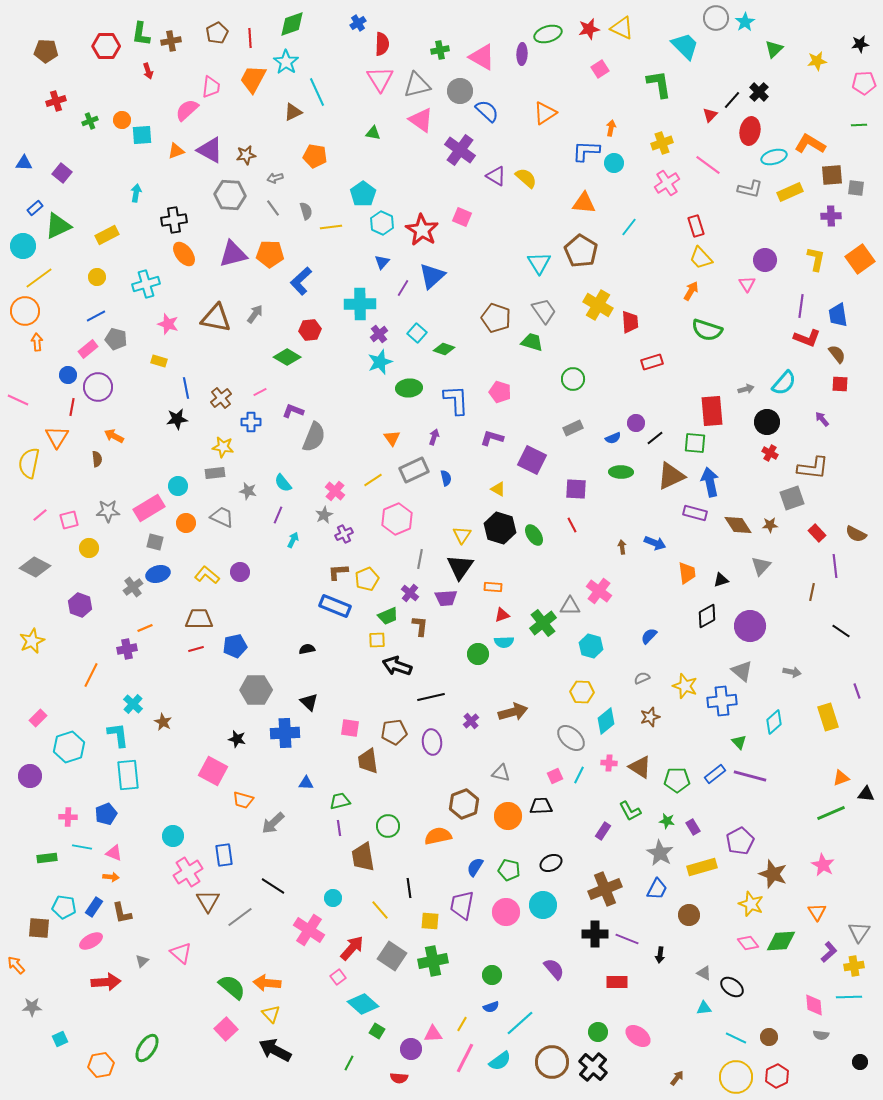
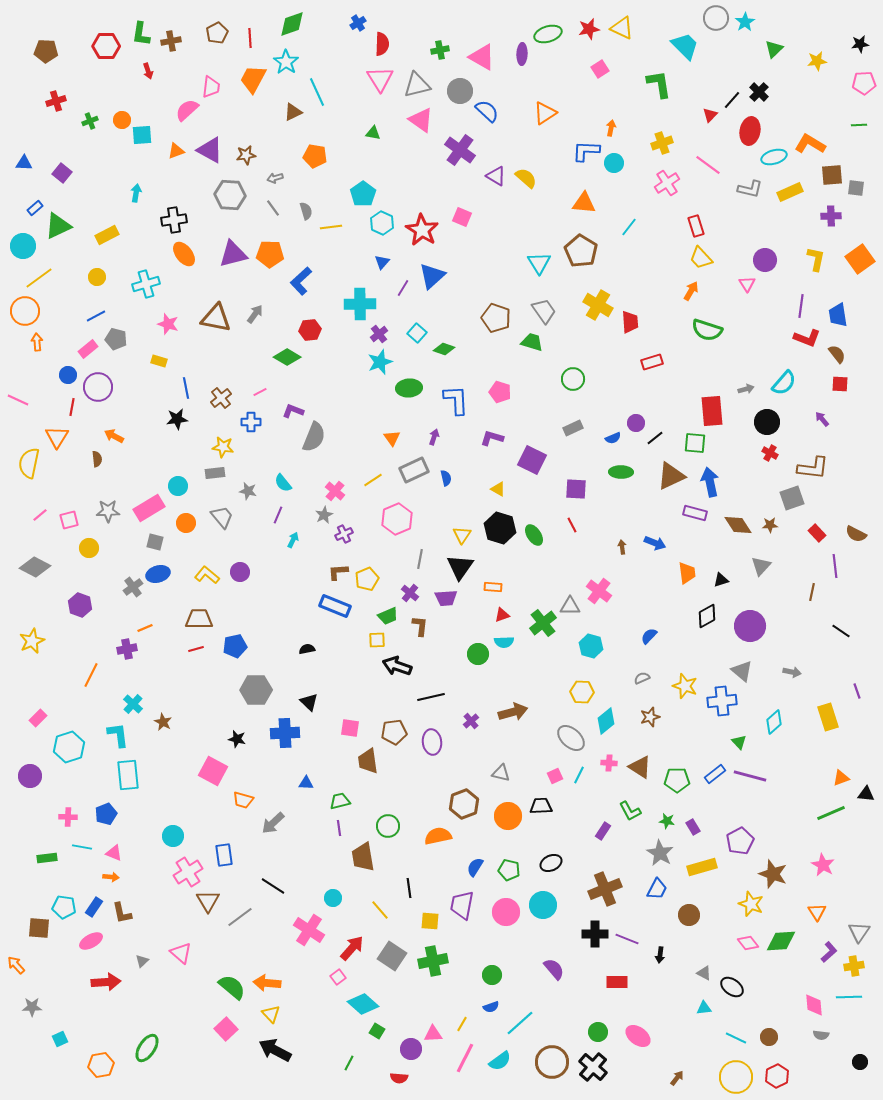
gray trapezoid at (222, 517): rotated 25 degrees clockwise
